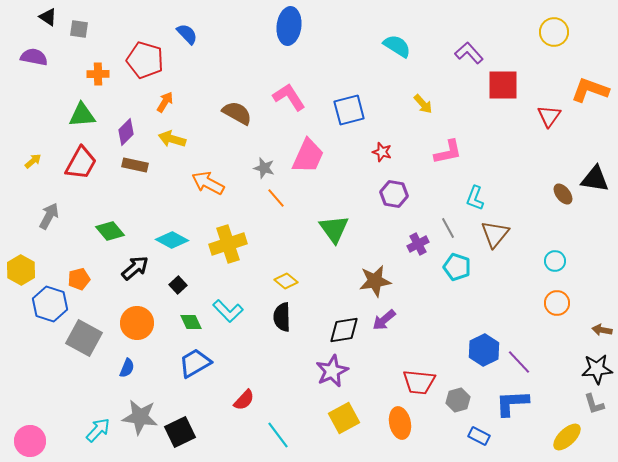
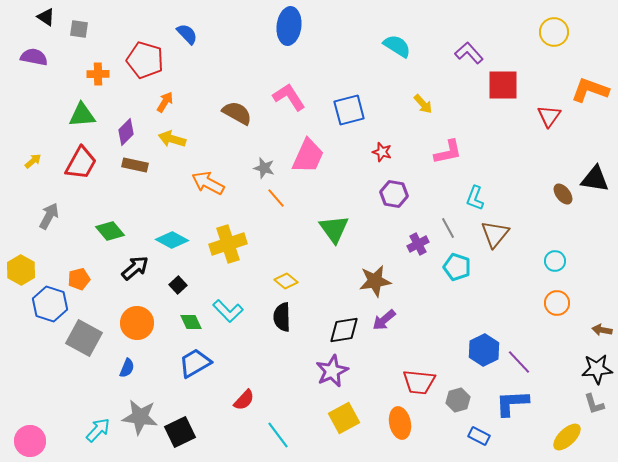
black triangle at (48, 17): moved 2 px left
